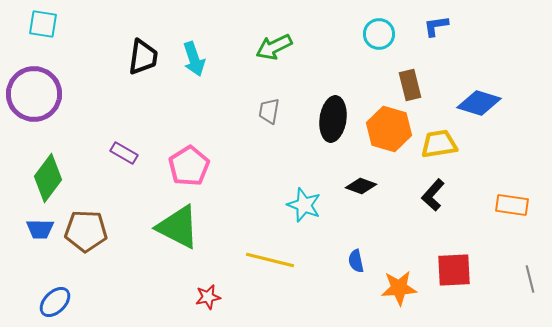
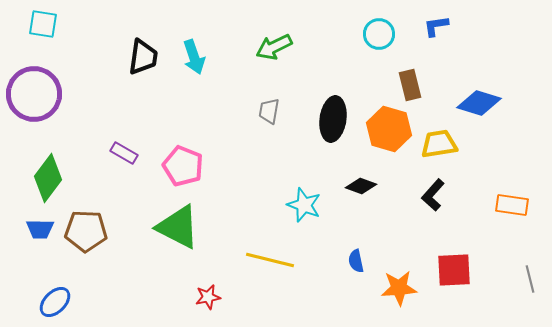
cyan arrow: moved 2 px up
pink pentagon: moved 6 px left; rotated 18 degrees counterclockwise
